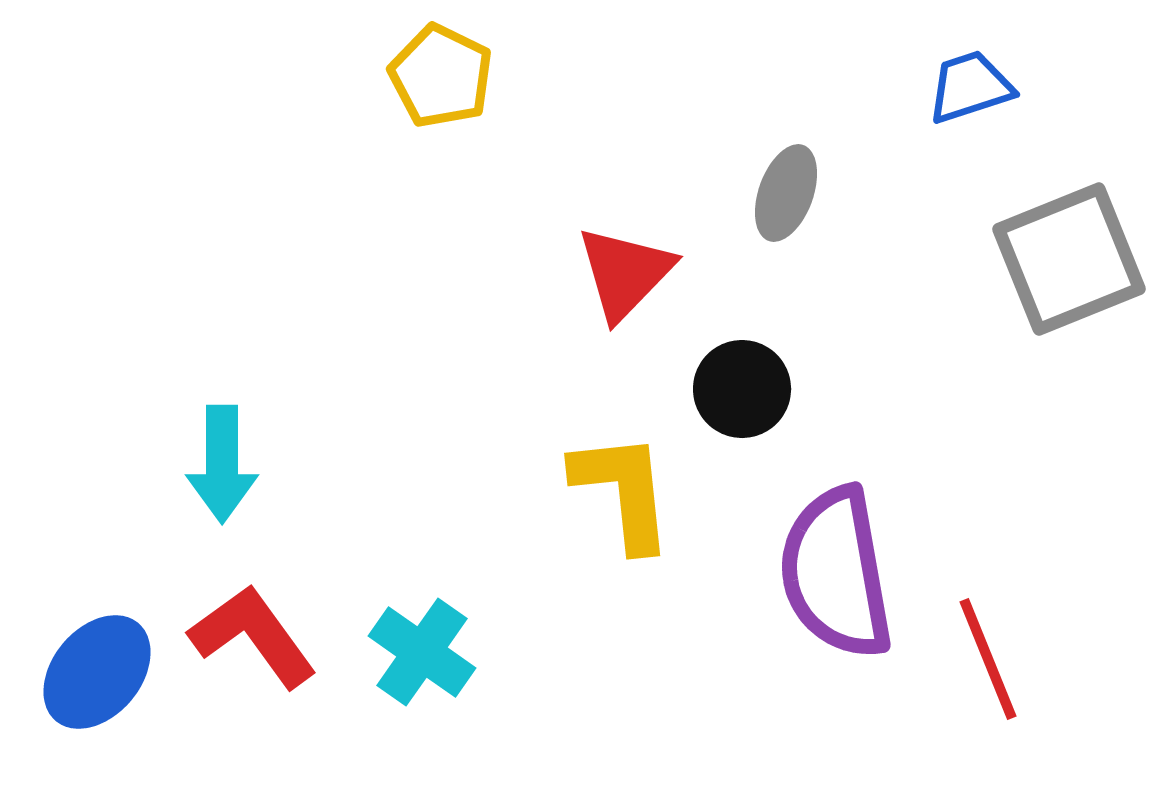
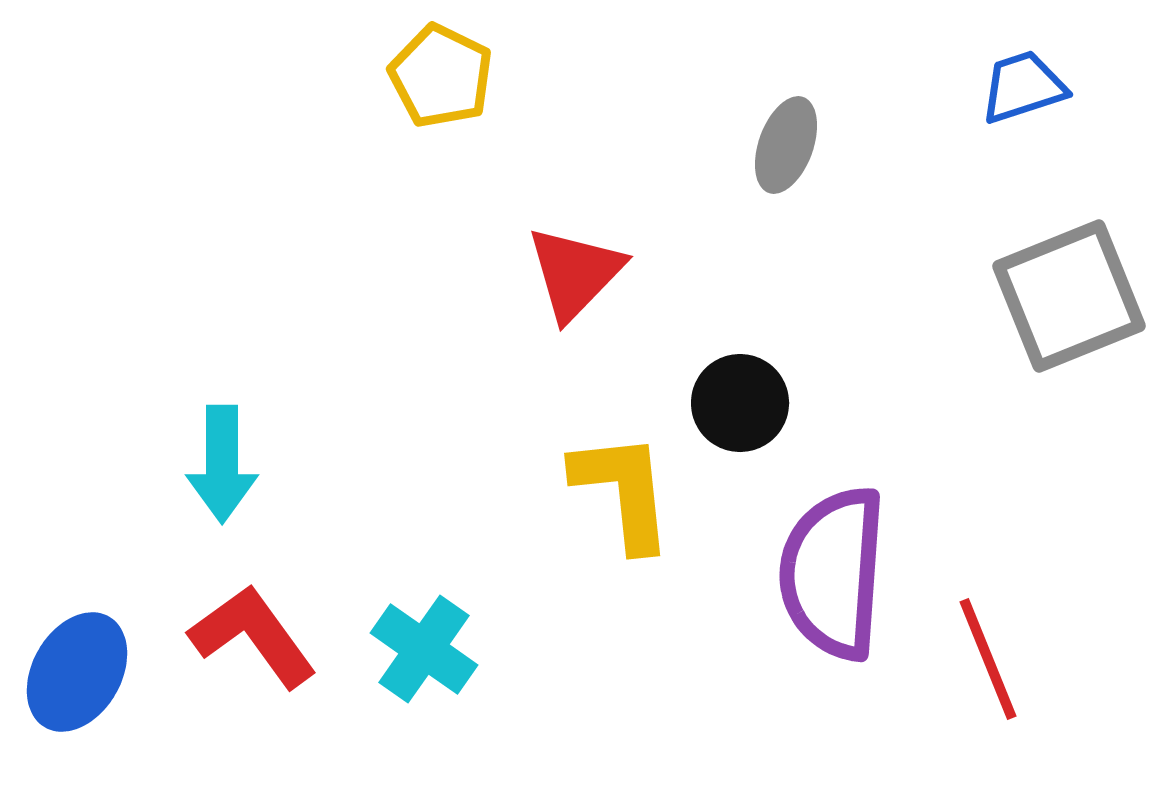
blue trapezoid: moved 53 px right
gray ellipse: moved 48 px up
gray square: moved 37 px down
red triangle: moved 50 px left
black circle: moved 2 px left, 14 px down
purple semicircle: moved 3 px left; rotated 14 degrees clockwise
cyan cross: moved 2 px right, 3 px up
blue ellipse: moved 20 px left; rotated 10 degrees counterclockwise
